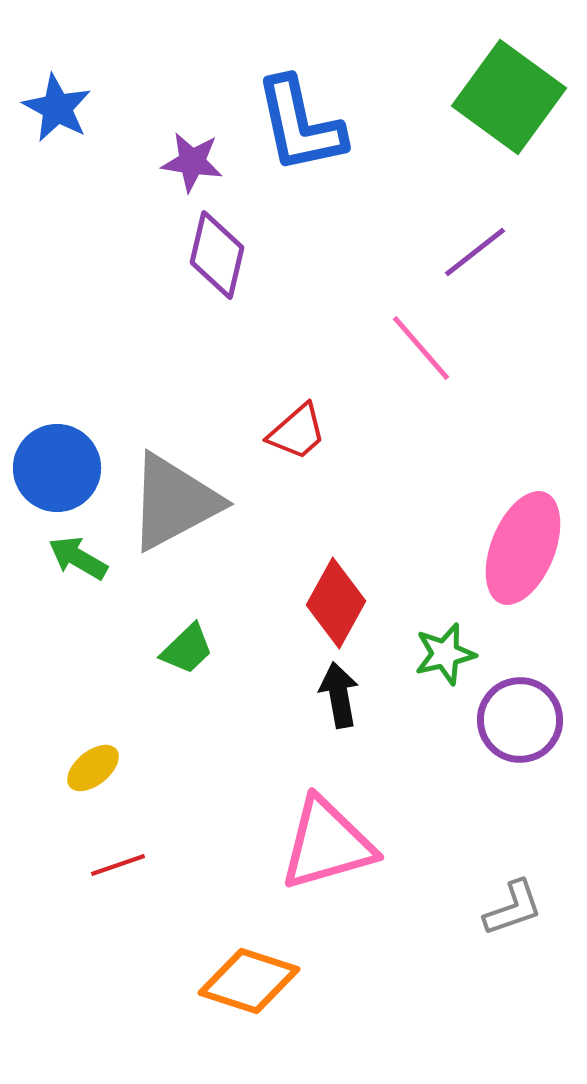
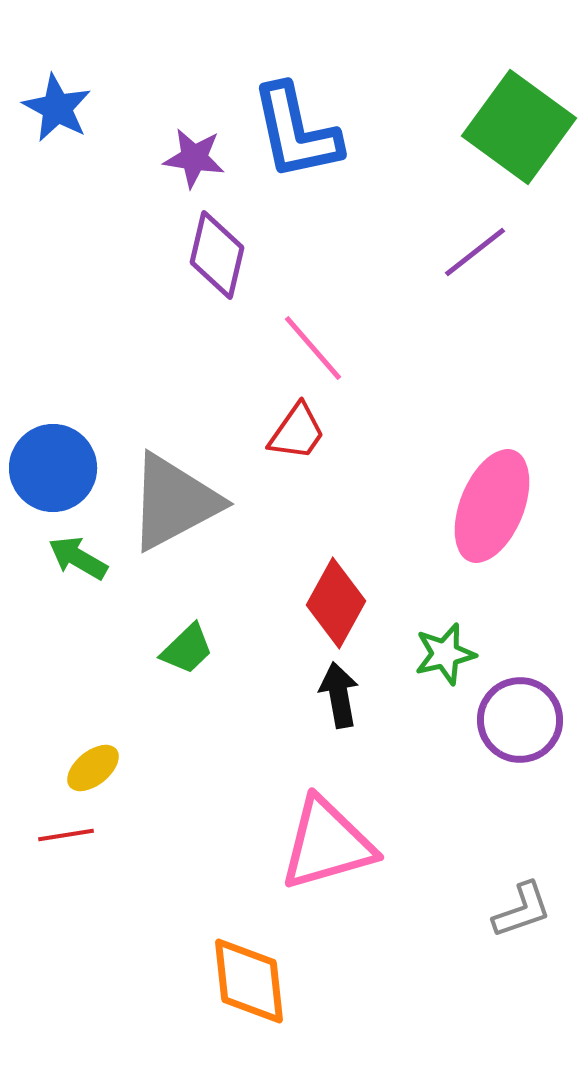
green square: moved 10 px right, 30 px down
blue L-shape: moved 4 px left, 7 px down
purple star: moved 2 px right, 4 px up
pink line: moved 108 px left
red trapezoid: rotated 14 degrees counterclockwise
blue circle: moved 4 px left
pink ellipse: moved 31 px left, 42 px up
red line: moved 52 px left, 30 px up; rotated 10 degrees clockwise
gray L-shape: moved 9 px right, 2 px down
orange diamond: rotated 66 degrees clockwise
